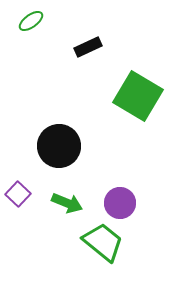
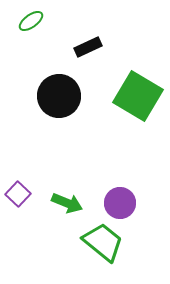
black circle: moved 50 px up
